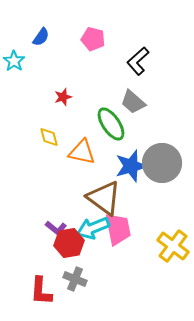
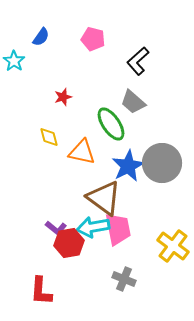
blue star: moved 3 px left; rotated 12 degrees counterclockwise
cyan arrow: moved 1 px up; rotated 12 degrees clockwise
gray cross: moved 49 px right
